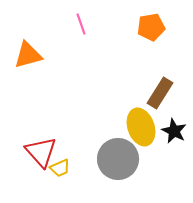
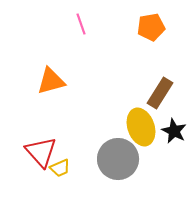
orange triangle: moved 23 px right, 26 px down
